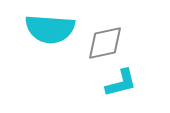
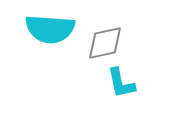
cyan L-shape: rotated 92 degrees clockwise
